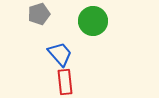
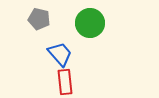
gray pentagon: moved 5 px down; rotated 30 degrees clockwise
green circle: moved 3 px left, 2 px down
